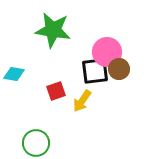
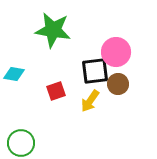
pink circle: moved 9 px right
brown circle: moved 1 px left, 15 px down
yellow arrow: moved 8 px right
green circle: moved 15 px left
